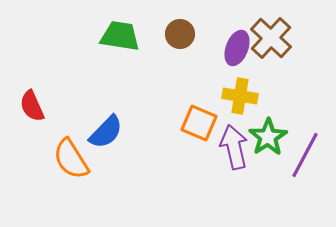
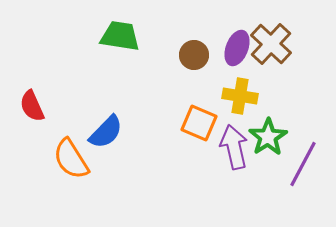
brown circle: moved 14 px right, 21 px down
brown cross: moved 6 px down
purple line: moved 2 px left, 9 px down
